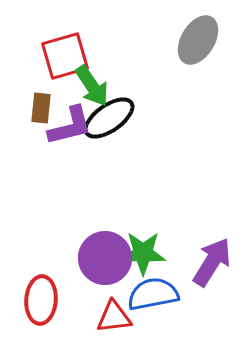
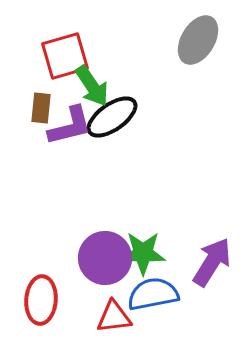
black ellipse: moved 3 px right, 1 px up
